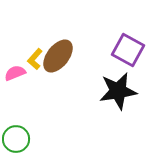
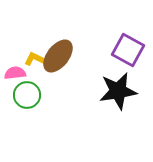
yellow L-shape: rotated 75 degrees clockwise
pink semicircle: rotated 15 degrees clockwise
green circle: moved 11 px right, 44 px up
